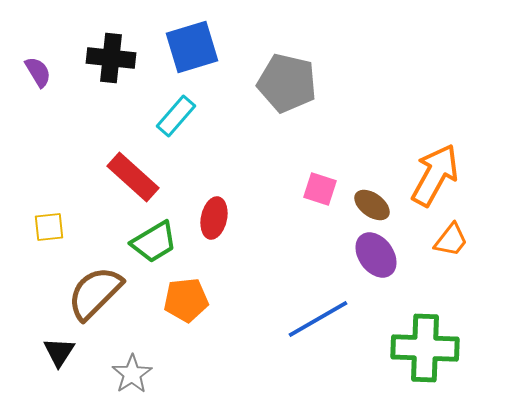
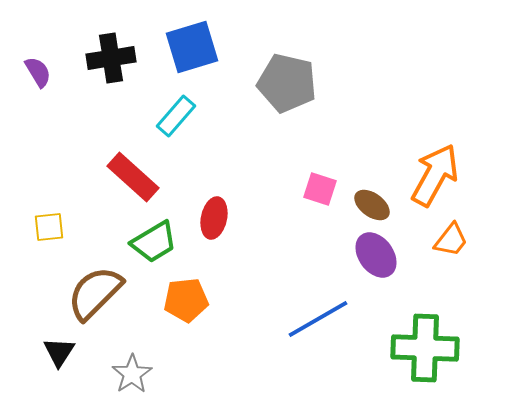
black cross: rotated 15 degrees counterclockwise
